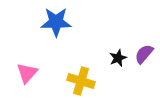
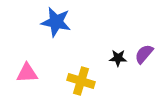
blue star: rotated 12 degrees clockwise
black star: rotated 24 degrees clockwise
pink triangle: rotated 45 degrees clockwise
